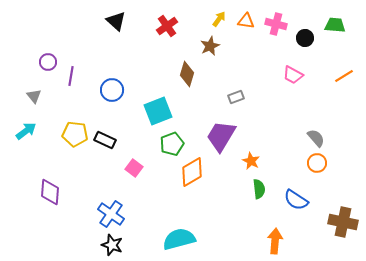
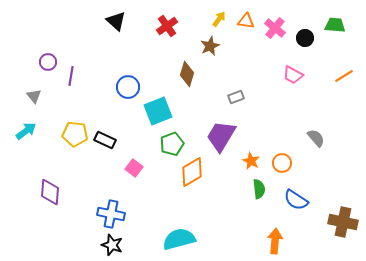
pink cross: moved 1 px left, 4 px down; rotated 25 degrees clockwise
blue circle: moved 16 px right, 3 px up
orange circle: moved 35 px left
blue cross: rotated 24 degrees counterclockwise
